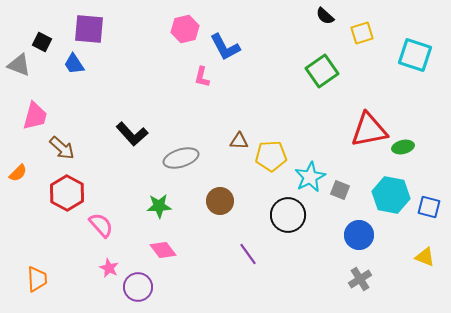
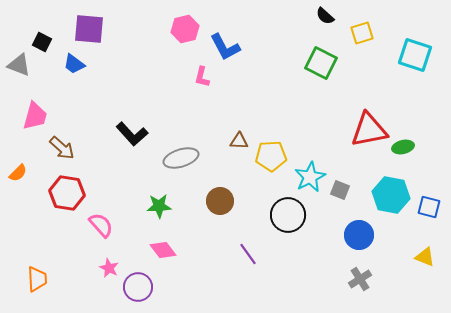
blue trapezoid: rotated 20 degrees counterclockwise
green square: moved 1 px left, 8 px up; rotated 28 degrees counterclockwise
red hexagon: rotated 20 degrees counterclockwise
